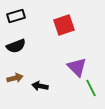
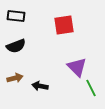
black rectangle: rotated 24 degrees clockwise
red square: rotated 10 degrees clockwise
